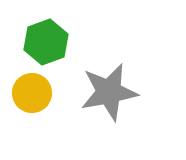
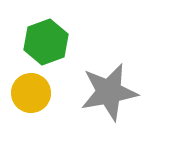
yellow circle: moved 1 px left
